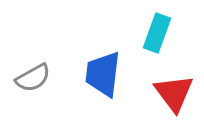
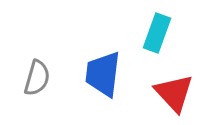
gray semicircle: moved 4 px right; rotated 45 degrees counterclockwise
red triangle: rotated 6 degrees counterclockwise
